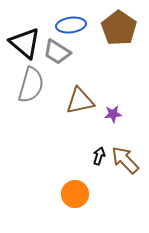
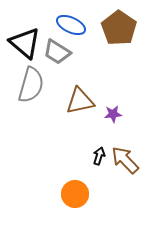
blue ellipse: rotated 32 degrees clockwise
